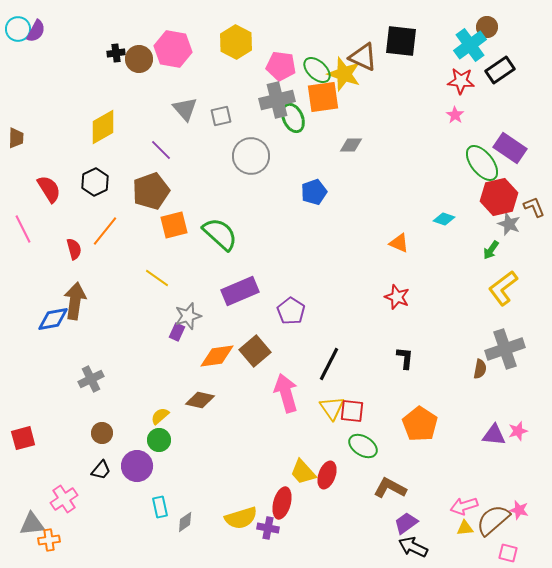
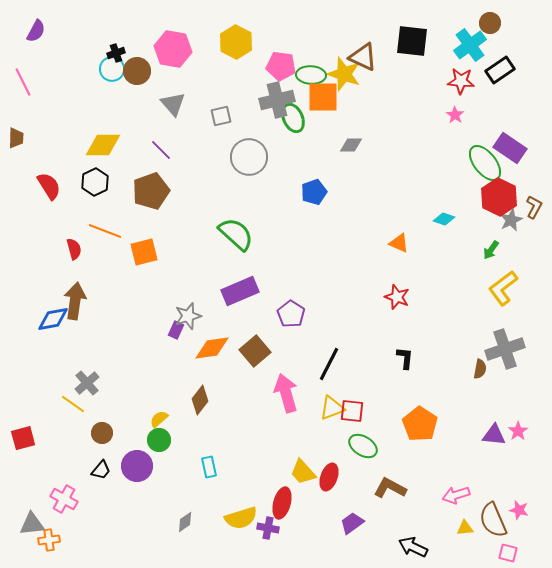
brown circle at (487, 27): moved 3 px right, 4 px up
cyan circle at (18, 29): moved 94 px right, 40 px down
black square at (401, 41): moved 11 px right
black cross at (116, 53): rotated 12 degrees counterclockwise
brown circle at (139, 59): moved 2 px left, 12 px down
green ellipse at (317, 70): moved 6 px left, 5 px down; rotated 40 degrees counterclockwise
orange square at (323, 97): rotated 8 degrees clockwise
gray triangle at (185, 109): moved 12 px left, 5 px up
yellow diamond at (103, 127): moved 18 px down; rotated 30 degrees clockwise
gray circle at (251, 156): moved 2 px left, 1 px down
green ellipse at (482, 163): moved 3 px right
red semicircle at (49, 189): moved 3 px up
red hexagon at (499, 197): rotated 21 degrees counterclockwise
brown L-shape at (534, 207): rotated 50 degrees clockwise
gray star at (509, 224): moved 2 px right, 4 px up; rotated 25 degrees clockwise
orange square at (174, 225): moved 30 px left, 27 px down
pink line at (23, 229): moved 147 px up
orange line at (105, 231): rotated 72 degrees clockwise
green semicircle at (220, 234): moved 16 px right
yellow line at (157, 278): moved 84 px left, 126 px down
purple pentagon at (291, 311): moved 3 px down
purple rectangle at (177, 332): moved 1 px left, 2 px up
orange diamond at (217, 356): moved 5 px left, 8 px up
gray cross at (91, 379): moved 4 px left, 4 px down; rotated 15 degrees counterclockwise
brown diamond at (200, 400): rotated 64 degrees counterclockwise
yellow triangle at (332, 408): rotated 44 degrees clockwise
yellow semicircle at (160, 416): moved 1 px left, 3 px down
pink star at (518, 431): rotated 18 degrees counterclockwise
red ellipse at (327, 475): moved 2 px right, 2 px down
pink cross at (64, 499): rotated 28 degrees counterclockwise
pink arrow at (464, 506): moved 8 px left, 11 px up
cyan rectangle at (160, 507): moved 49 px right, 40 px up
brown semicircle at (493, 520): rotated 72 degrees counterclockwise
purple trapezoid at (406, 523): moved 54 px left
